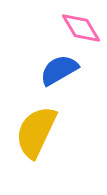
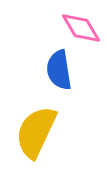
blue semicircle: rotated 69 degrees counterclockwise
